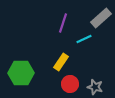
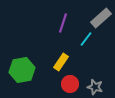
cyan line: moved 2 px right; rotated 28 degrees counterclockwise
green hexagon: moved 1 px right, 3 px up; rotated 10 degrees counterclockwise
